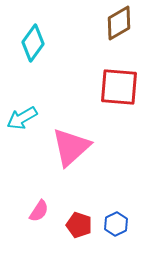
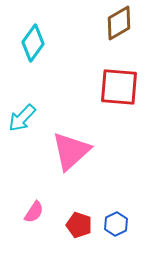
cyan arrow: rotated 16 degrees counterclockwise
pink triangle: moved 4 px down
pink semicircle: moved 5 px left, 1 px down
